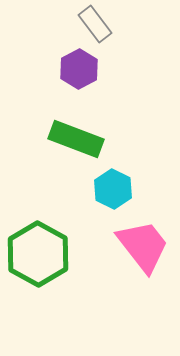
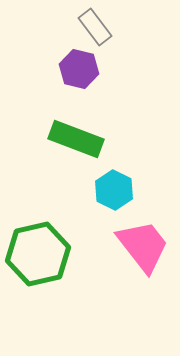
gray rectangle: moved 3 px down
purple hexagon: rotated 18 degrees counterclockwise
cyan hexagon: moved 1 px right, 1 px down
green hexagon: rotated 18 degrees clockwise
